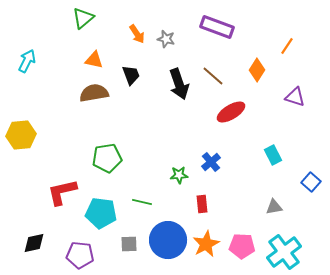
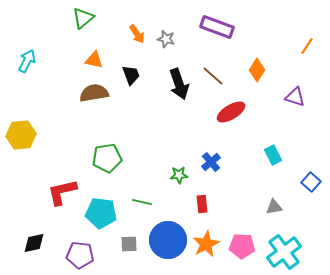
orange line: moved 20 px right
